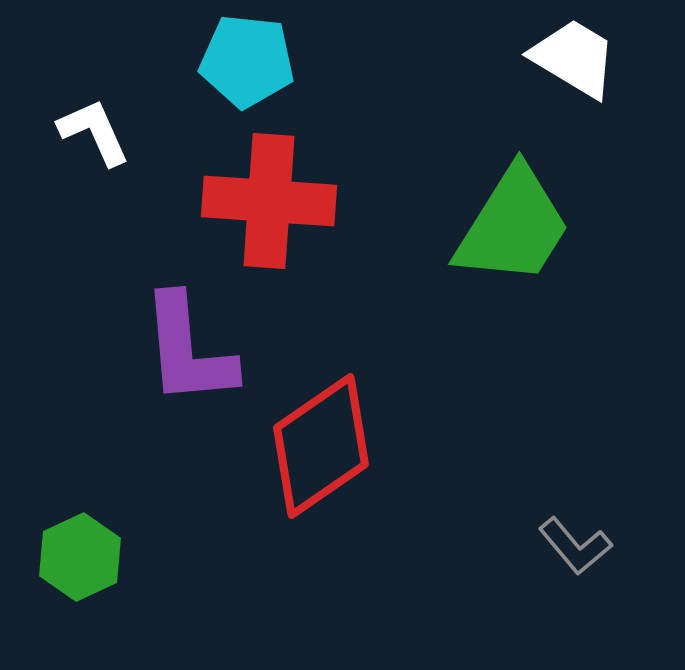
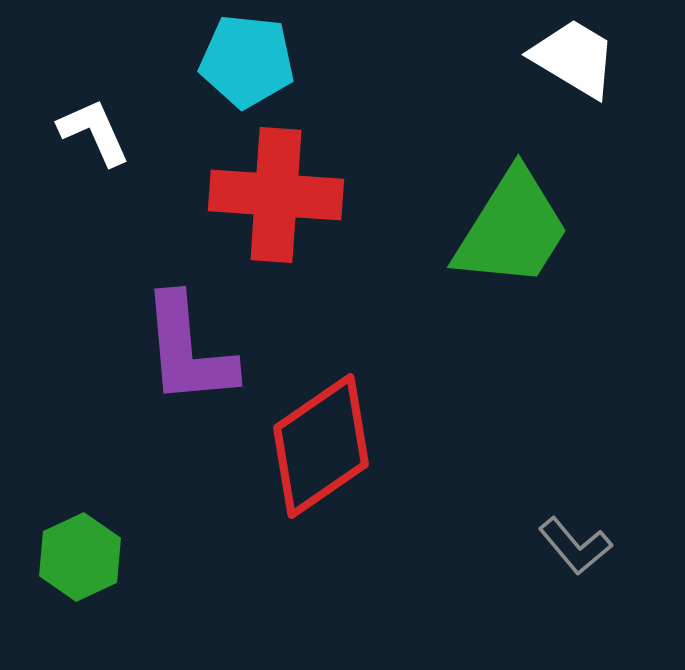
red cross: moved 7 px right, 6 px up
green trapezoid: moved 1 px left, 3 px down
